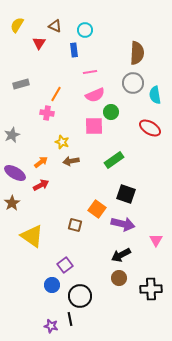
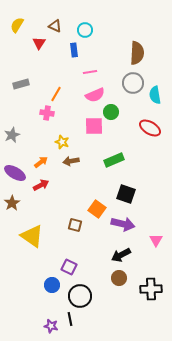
green rectangle: rotated 12 degrees clockwise
purple square: moved 4 px right, 2 px down; rotated 28 degrees counterclockwise
